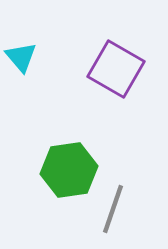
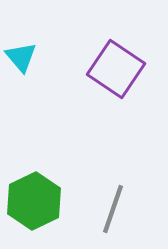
purple square: rotated 4 degrees clockwise
green hexagon: moved 35 px left, 31 px down; rotated 18 degrees counterclockwise
